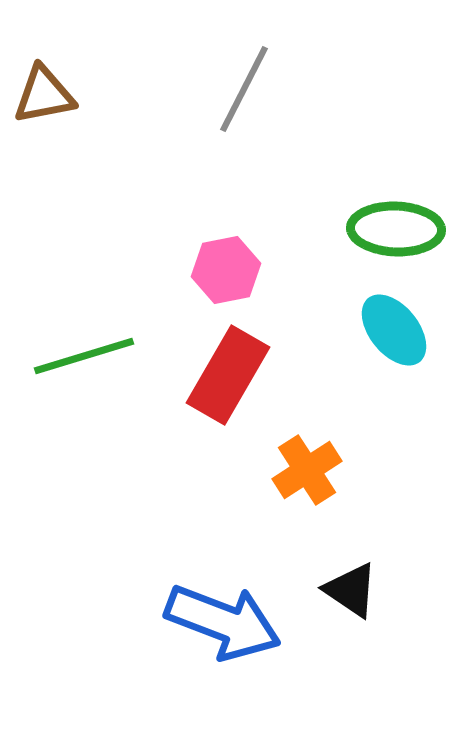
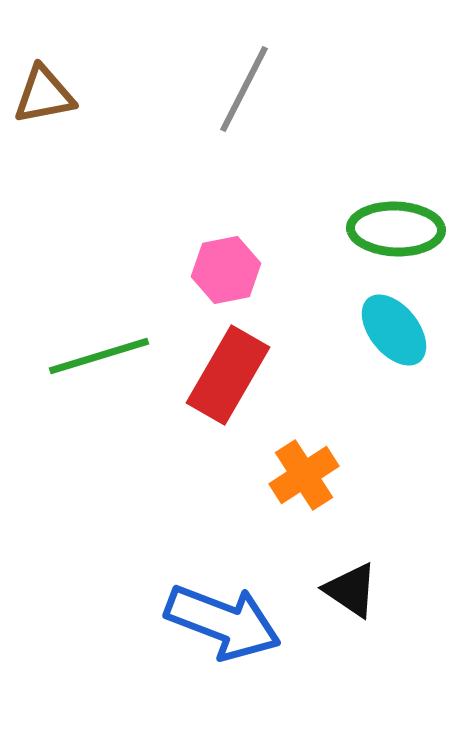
green line: moved 15 px right
orange cross: moved 3 px left, 5 px down
